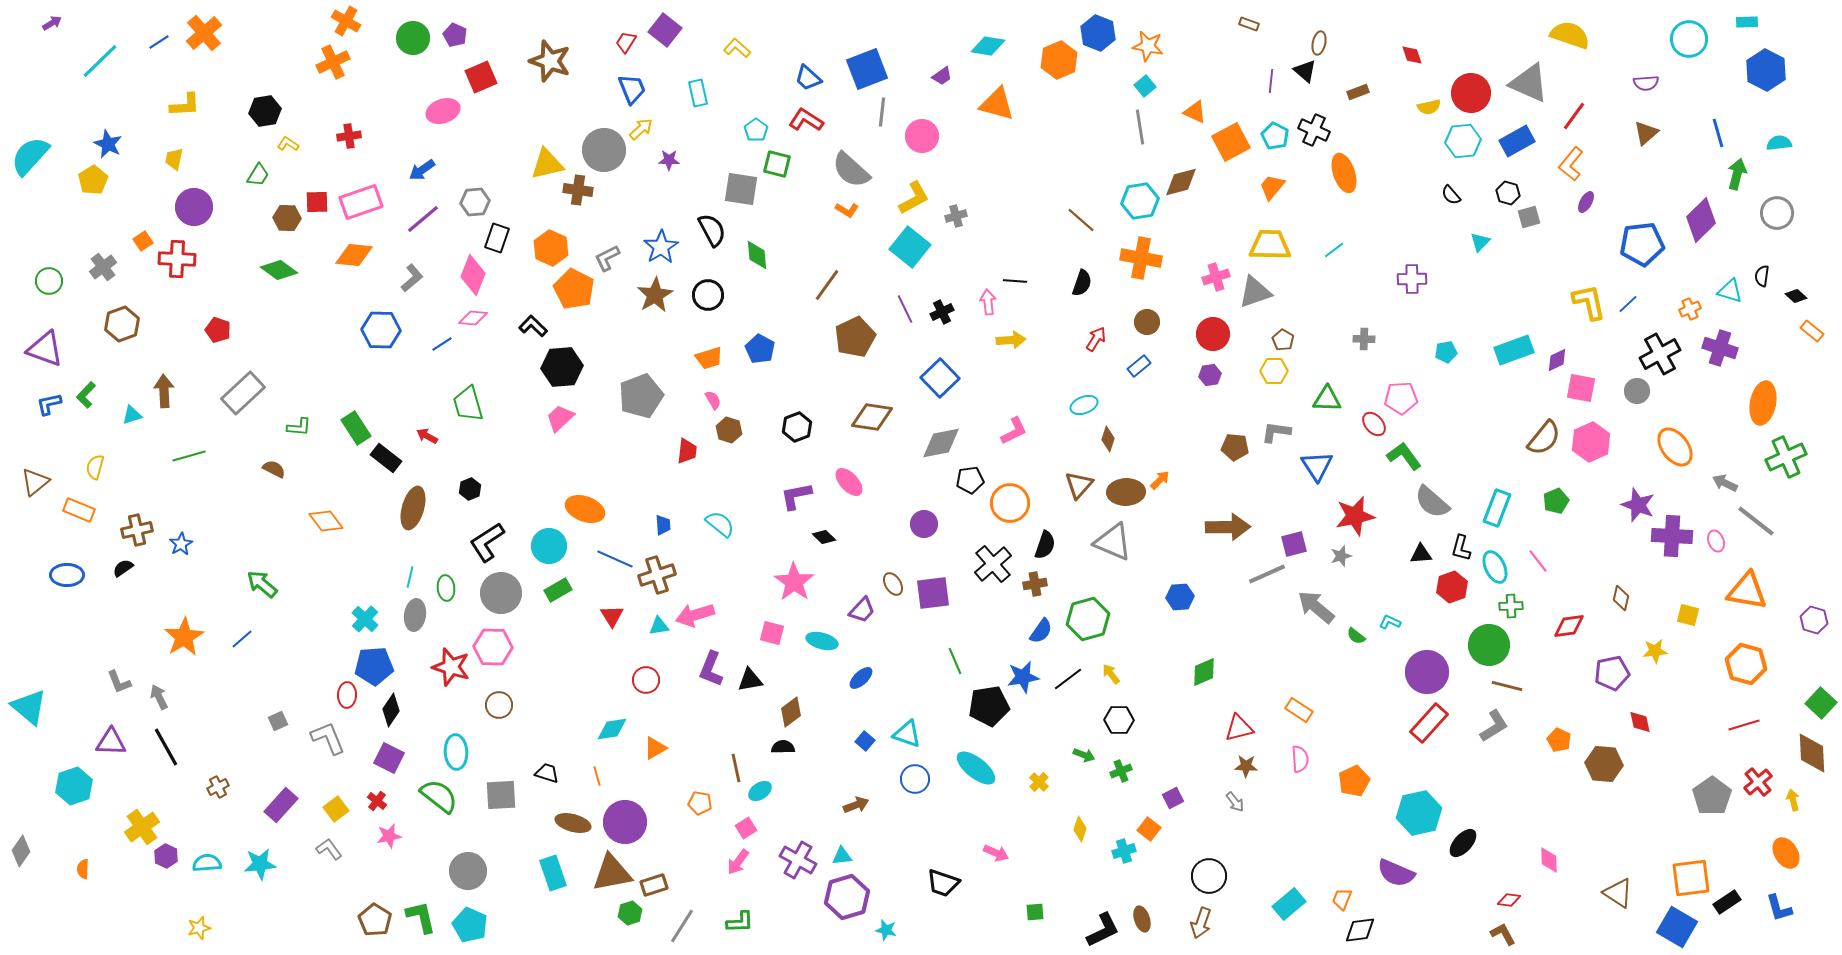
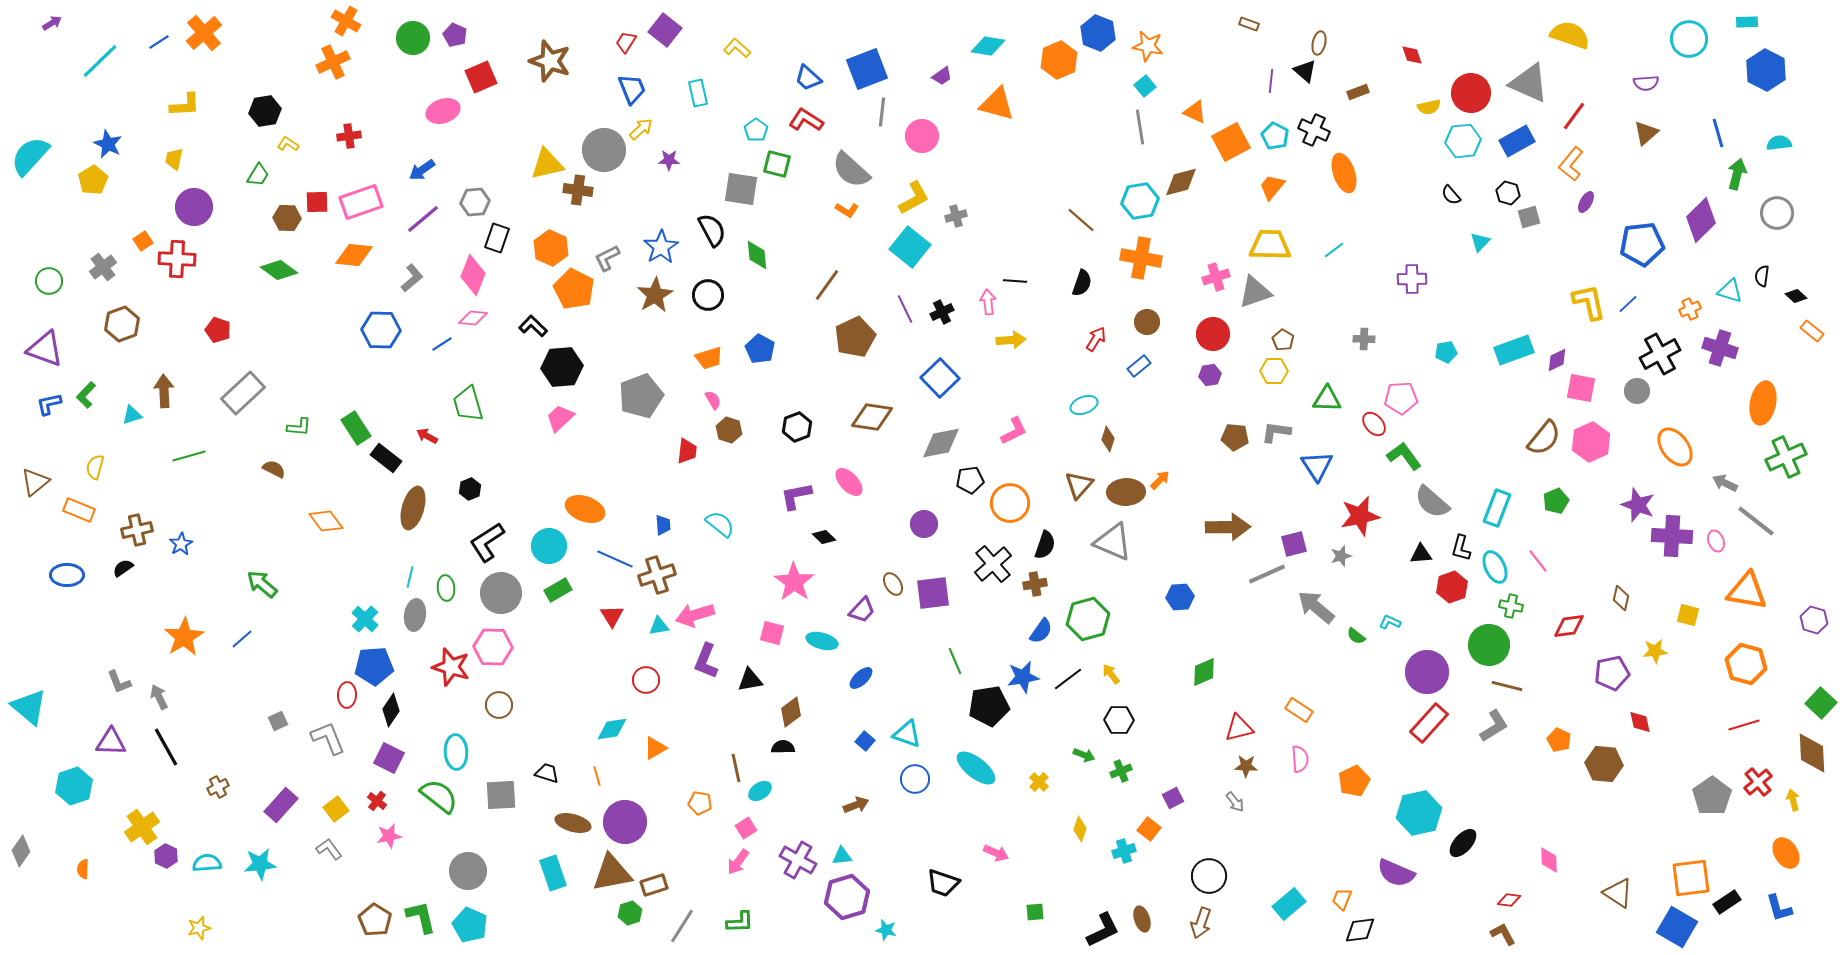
brown pentagon at (1235, 447): moved 10 px up
red star at (1355, 516): moved 5 px right
green cross at (1511, 606): rotated 15 degrees clockwise
purple L-shape at (711, 669): moved 5 px left, 8 px up
